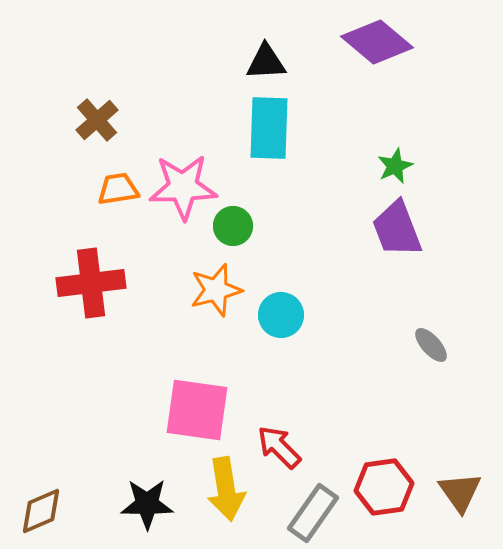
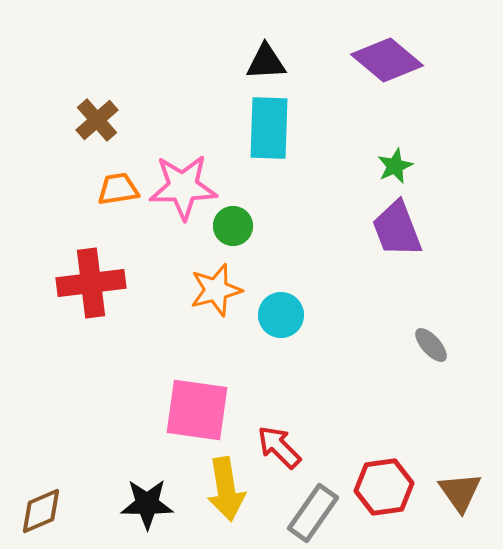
purple diamond: moved 10 px right, 18 px down
